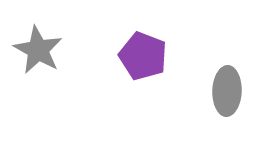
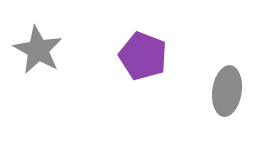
gray ellipse: rotated 6 degrees clockwise
